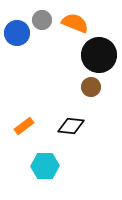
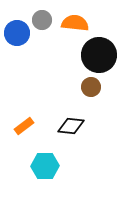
orange semicircle: rotated 16 degrees counterclockwise
